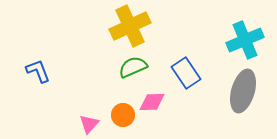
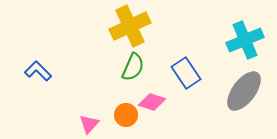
green semicircle: rotated 136 degrees clockwise
blue L-shape: rotated 24 degrees counterclockwise
gray ellipse: moved 1 px right; rotated 21 degrees clockwise
pink diamond: rotated 20 degrees clockwise
orange circle: moved 3 px right
